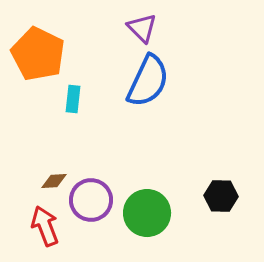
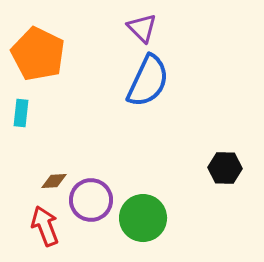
cyan rectangle: moved 52 px left, 14 px down
black hexagon: moved 4 px right, 28 px up
green circle: moved 4 px left, 5 px down
